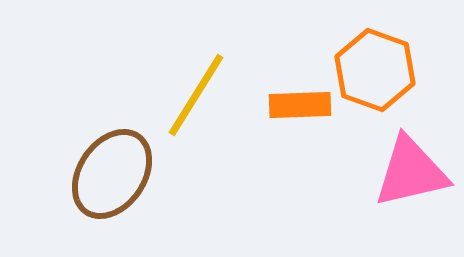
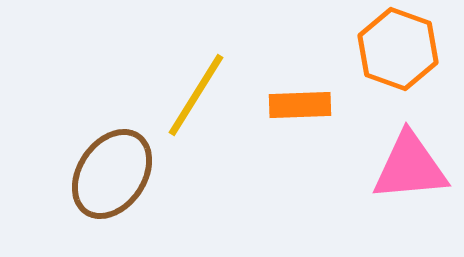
orange hexagon: moved 23 px right, 21 px up
pink triangle: moved 1 px left, 5 px up; rotated 8 degrees clockwise
